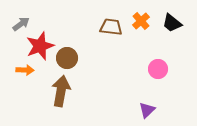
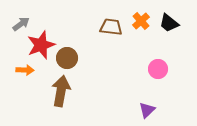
black trapezoid: moved 3 px left
red star: moved 1 px right, 1 px up
